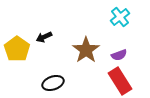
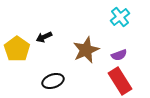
brown star: rotated 12 degrees clockwise
black ellipse: moved 2 px up
